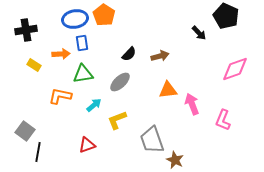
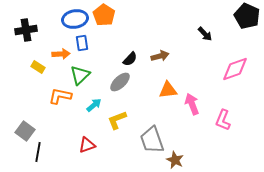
black pentagon: moved 21 px right
black arrow: moved 6 px right, 1 px down
black semicircle: moved 1 px right, 5 px down
yellow rectangle: moved 4 px right, 2 px down
green triangle: moved 3 px left, 1 px down; rotated 35 degrees counterclockwise
